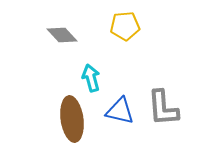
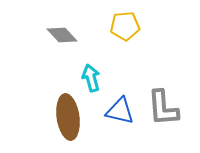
brown ellipse: moved 4 px left, 2 px up
